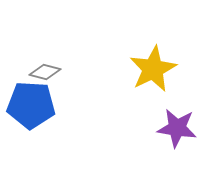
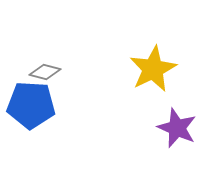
purple star: rotated 15 degrees clockwise
